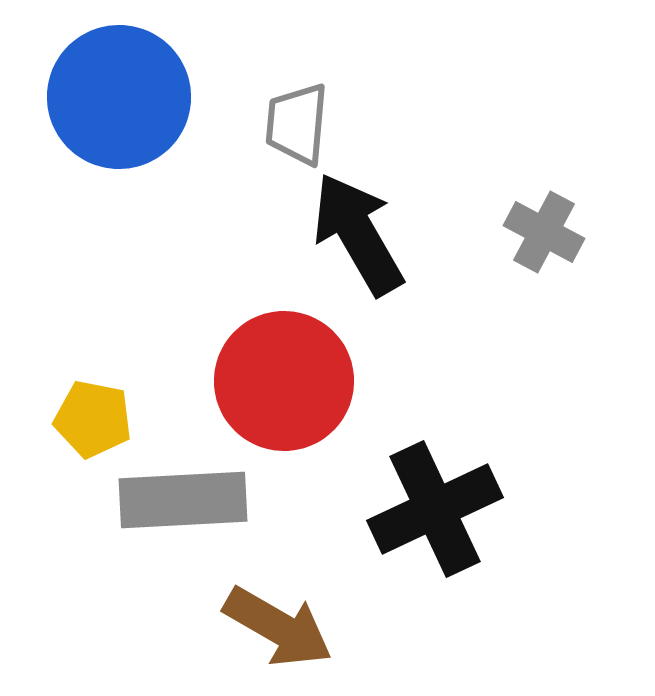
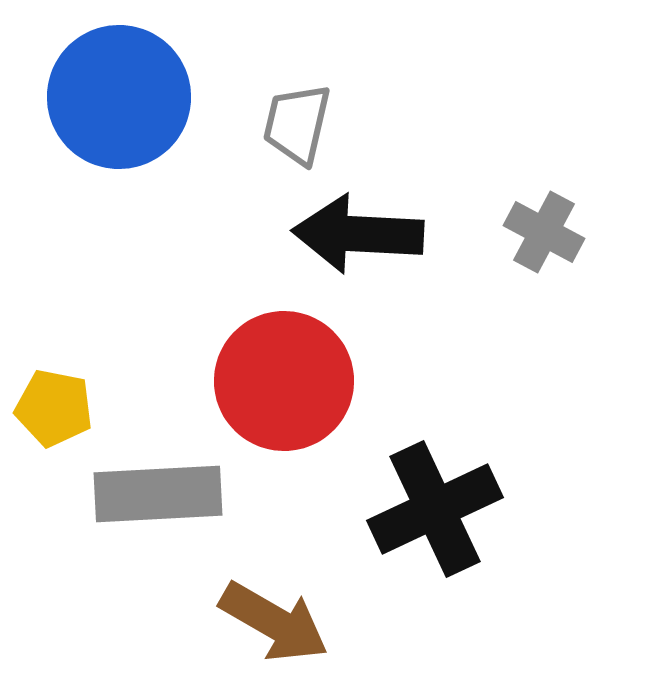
gray trapezoid: rotated 8 degrees clockwise
black arrow: rotated 57 degrees counterclockwise
yellow pentagon: moved 39 px left, 11 px up
gray rectangle: moved 25 px left, 6 px up
brown arrow: moved 4 px left, 5 px up
